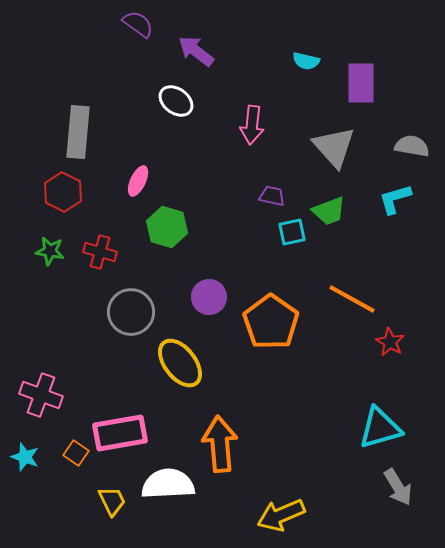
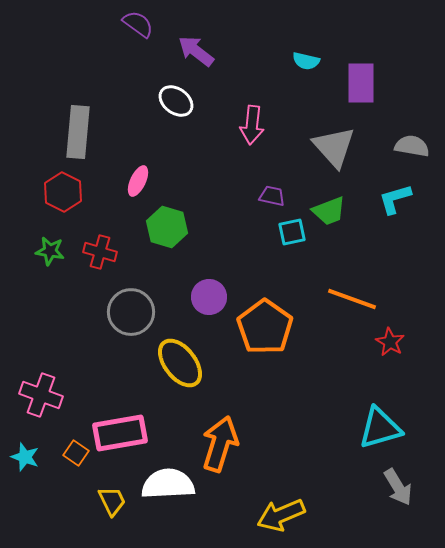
orange line: rotated 9 degrees counterclockwise
orange pentagon: moved 6 px left, 5 px down
orange arrow: rotated 22 degrees clockwise
